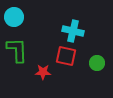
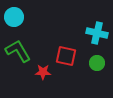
cyan cross: moved 24 px right, 2 px down
green L-shape: moved 1 px right, 1 px down; rotated 28 degrees counterclockwise
